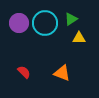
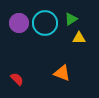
red semicircle: moved 7 px left, 7 px down
